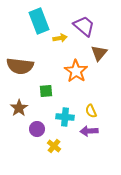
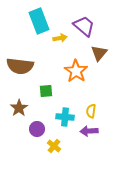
yellow semicircle: rotated 32 degrees clockwise
